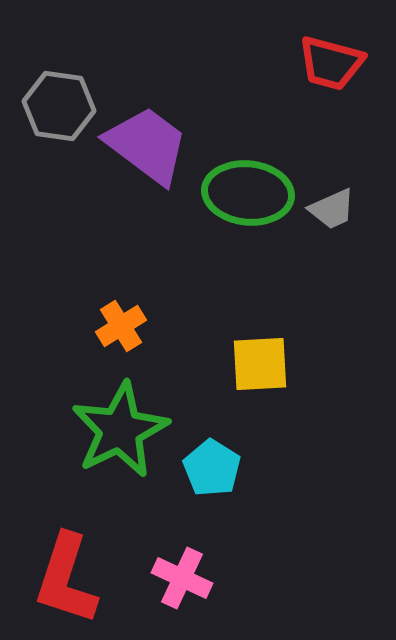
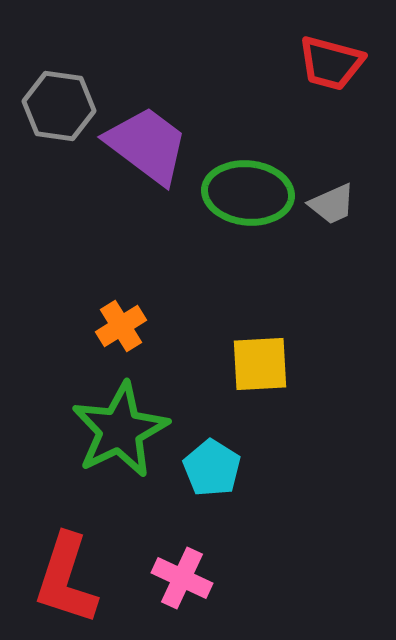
gray trapezoid: moved 5 px up
